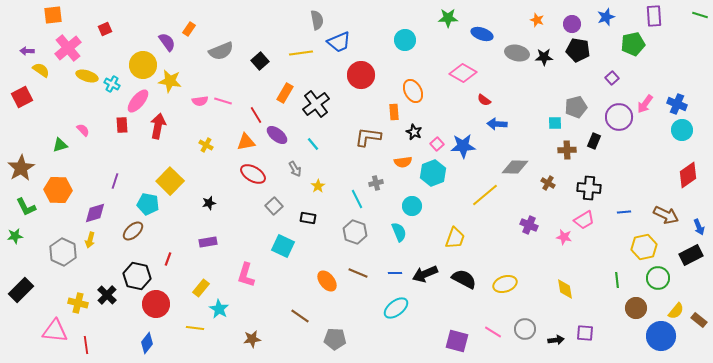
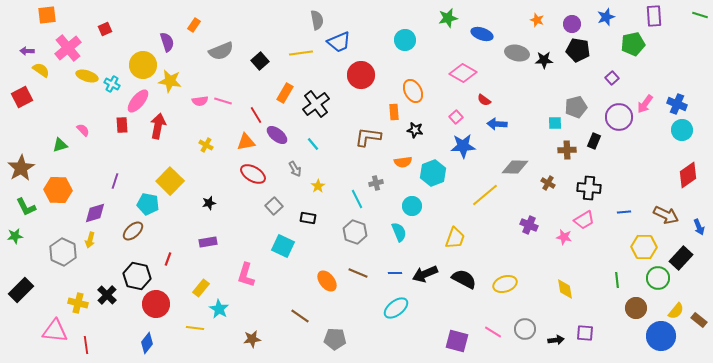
orange square at (53, 15): moved 6 px left
green star at (448, 18): rotated 12 degrees counterclockwise
orange rectangle at (189, 29): moved 5 px right, 4 px up
purple semicircle at (167, 42): rotated 18 degrees clockwise
black star at (544, 57): moved 3 px down
black star at (414, 132): moved 1 px right, 2 px up; rotated 14 degrees counterclockwise
pink square at (437, 144): moved 19 px right, 27 px up
yellow hexagon at (644, 247): rotated 15 degrees clockwise
black rectangle at (691, 255): moved 10 px left, 3 px down; rotated 20 degrees counterclockwise
